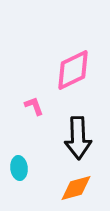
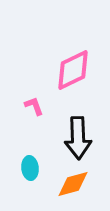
cyan ellipse: moved 11 px right
orange diamond: moved 3 px left, 4 px up
